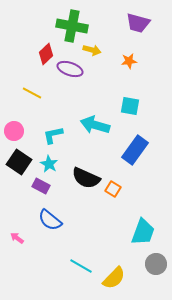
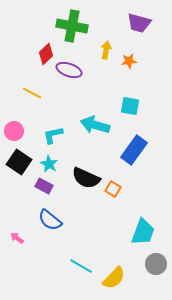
purple trapezoid: moved 1 px right
yellow arrow: moved 14 px right; rotated 96 degrees counterclockwise
purple ellipse: moved 1 px left, 1 px down
blue rectangle: moved 1 px left
purple rectangle: moved 3 px right
